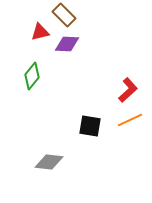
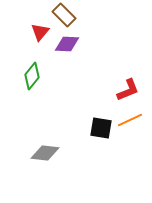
red triangle: rotated 36 degrees counterclockwise
red L-shape: rotated 20 degrees clockwise
black square: moved 11 px right, 2 px down
gray diamond: moved 4 px left, 9 px up
